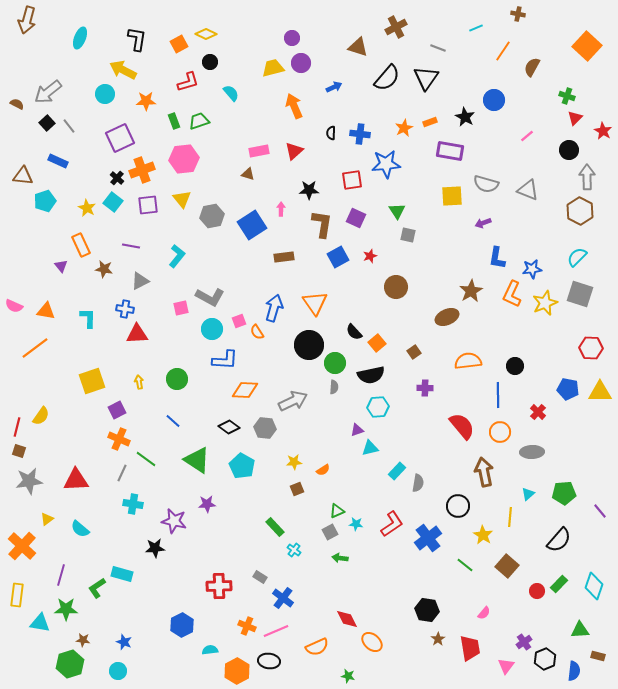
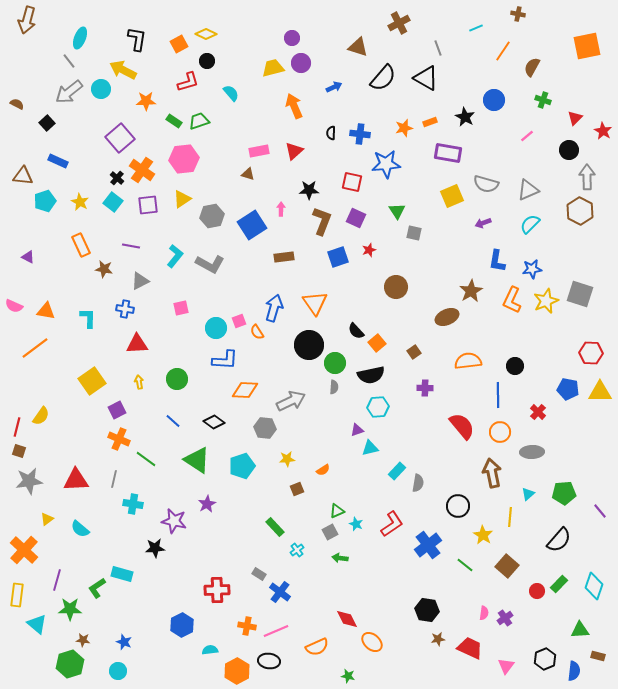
brown cross at (396, 27): moved 3 px right, 4 px up
orange square at (587, 46): rotated 36 degrees clockwise
gray line at (438, 48): rotated 49 degrees clockwise
black circle at (210, 62): moved 3 px left, 1 px up
black semicircle at (387, 78): moved 4 px left
black triangle at (426, 78): rotated 36 degrees counterclockwise
gray arrow at (48, 92): moved 21 px right
cyan circle at (105, 94): moved 4 px left, 5 px up
green cross at (567, 96): moved 24 px left, 4 px down
green rectangle at (174, 121): rotated 35 degrees counterclockwise
gray line at (69, 126): moved 65 px up
orange star at (404, 128): rotated 12 degrees clockwise
purple square at (120, 138): rotated 16 degrees counterclockwise
purple rectangle at (450, 151): moved 2 px left, 2 px down
orange cross at (142, 170): rotated 35 degrees counterclockwise
red square at (352, 180): moved 2 px down; rotated 20 degrees clockwise
gray triangle at (528, 190): rotated 45 degrees counterclockwise
yellow square at (452, 196): rotated 20 degrees counterclockwise
yellow triangle at (182, 199): rotated 36 degrees clockwise
yellow star at (87, 208): moved 7 px left, 6 px up
brown L-shape at (322, 224): moved 3 px up; rotated 12 degrees clockwise
gray square at (408, 235): moved 6 px right, 2 px up
cyan L-shape at (177, 256): moved 2 px left
red star at (370, 256): moved 1 px left, 6 px up
blue square at (338, 257): rotated 10 degrees clockwise
cyan semicircle at (577, 257): moved 47 px left, 33 px up
blue L-shape at (497, 258): moved 3 px down
purple triangle at (61, 266): moved 33 px left, 9 px up; rotated 24 degrees counterclockwise
orange L-shape at (512, 294): moved 6 px down
gray L-shape at (210, 297): moved 33 px up
yellow star at (545, 303): moved 1 px right, 2 px up
cyan circle at (212, 329): moved 4 px right, 1 px up
black semicircle at (354, 332): moved 2 px right, 1 px up
red triangle at (137, 334): moved 10 px down
red hexagon at (591, 348): moved 5 px down
yellow square at (92, 381): rotated 16 degrees counterclockwise
gray arrow at (293, 401): moved 2 px left
black diamond at (229, 427): moved 15 px left, 5 px up
yellow star at (294, 462): moved 7 px left, 3 px up
cyan pentagon at (242, 466): rotated 25 degrees clockwise
brown arrow at (484, 472): moved 8 px right, 1 px down
gray line at (122, 473): moved 8 px left, 6 px down; rotated 12 degrees counterclockwise
purple star at (207, 504): rotated 24 degrees counterclockwise
cyan star at (356, 524): rotated 16 degrees clockwise
blue cross at (428, 538): moved 7 px down
orange cross at (22, 546): moved 2 px right, 4 px down
cyan cross at (294, 550): moved 3 px right; rotated 16 degrees clockwise
purple line at (61, 575): moved 4 px left, 5 px down
gray rectangle at (260, 577): moved 1 px left, 3 px up
red cross at (219, 586): moved 2 px left, 4 px down
blue cross at (283, 598): moved 3 px left, 6 px up
green star at (66, 609): moved 4 px right
pink semicircle at (484, 613): rotated 32 degrees counterclockwise
cyan triangle at (40, 623): moved 3 px left, 1 px down; rotated 30 degrees clockwise
orange cross at (247, 626): rotated 12 degrees counterclockwise
brown star at (438, 639): rotated 24 degrees clockwise
purple cross at (524, 642): moved 19 px left, 24 px up
red trapezoid at (470, 648): rotated 56 degrees counterclockwise
